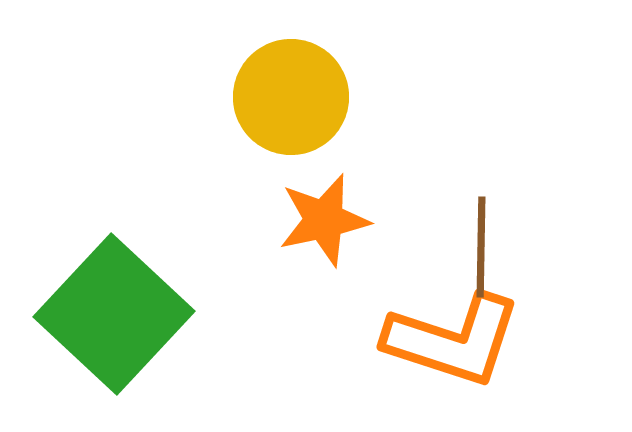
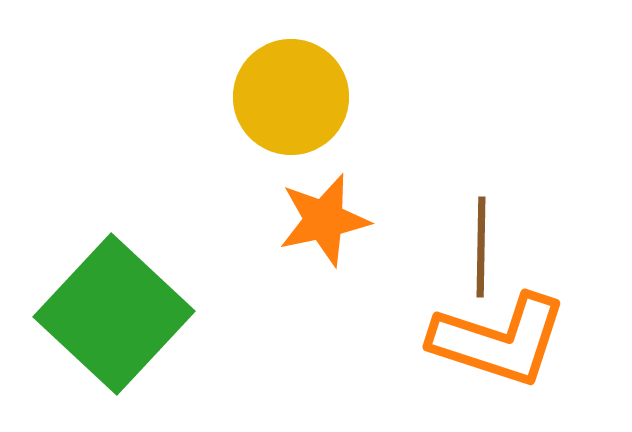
orange L-shape: moved 46 px right
